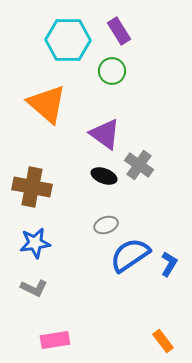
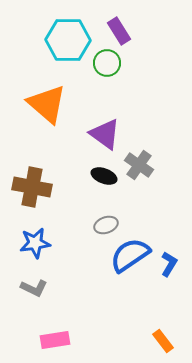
green circle: moved 5 px left, 8 px up
